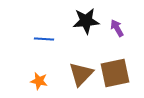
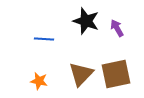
black star: rotated 24 degrees clockwise
brown square: moved 1 px right, 1 px down
